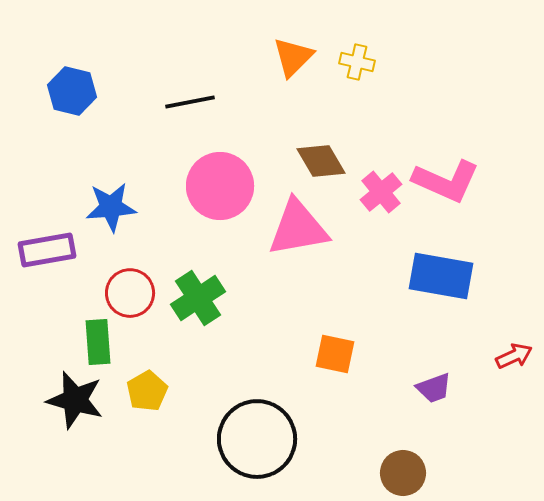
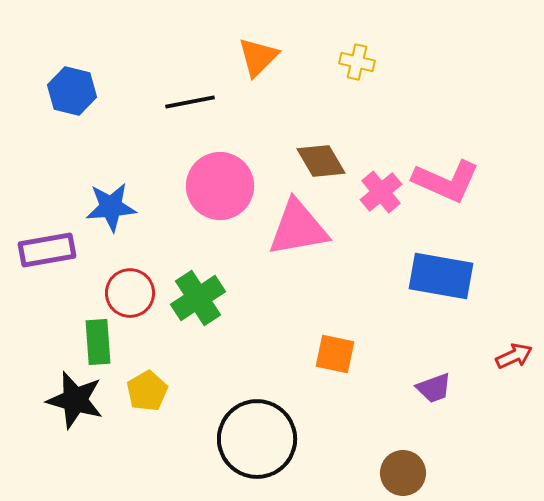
orange triangle: moved 35 px left
